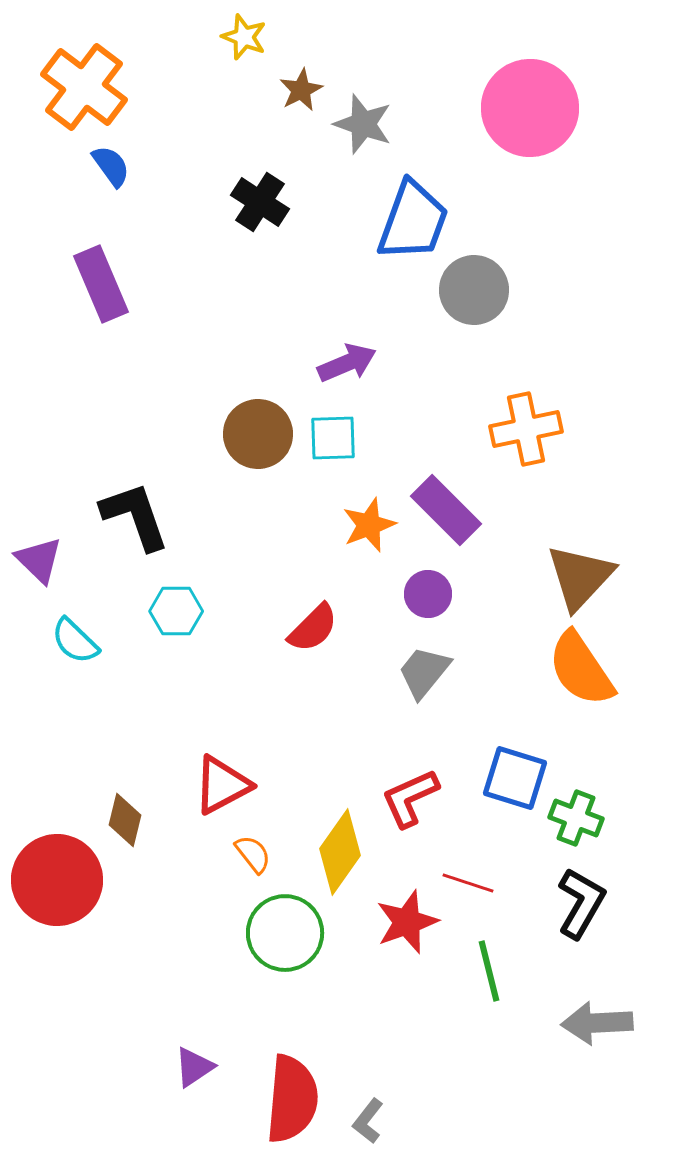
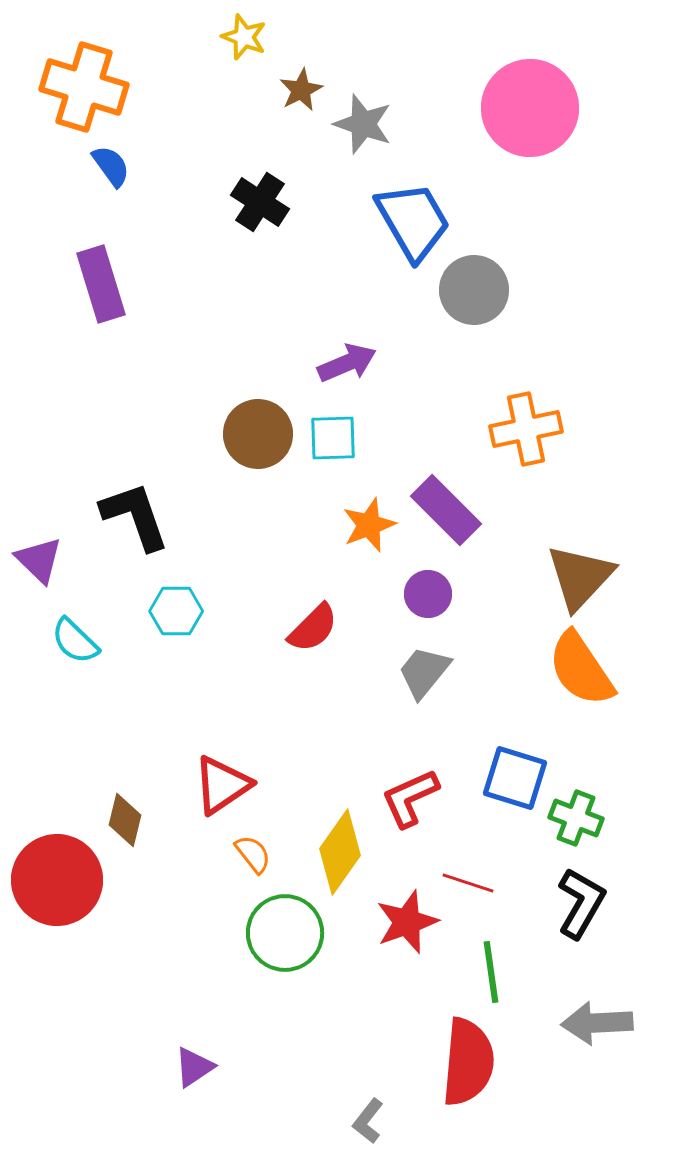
orange cross at (84, 87): rotated 20 degrees counterclockwise
blue trapezoid at (413, 221): rotated 50 degrees counterclockwise
purple rectangle at (101, 284): rotated 6 degrees clockwise
red triangle at (222, 785): rotated 6 degrees counterclockwise
green line at (489, 971): moved 2 px right, 1 px down; rotated 6 degrees clockwise
red semicircle at (292, 1099): moved 176 px right, 37 px up
